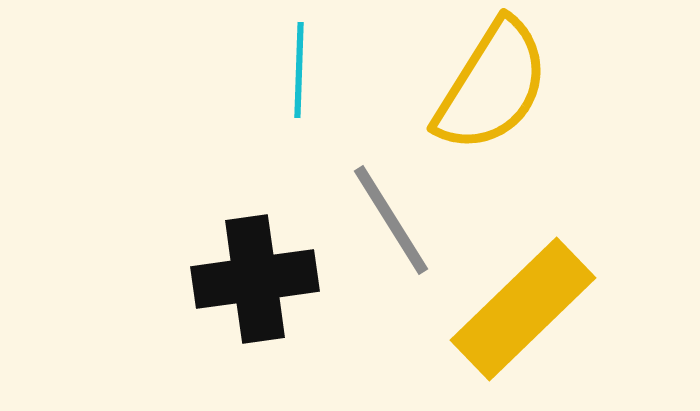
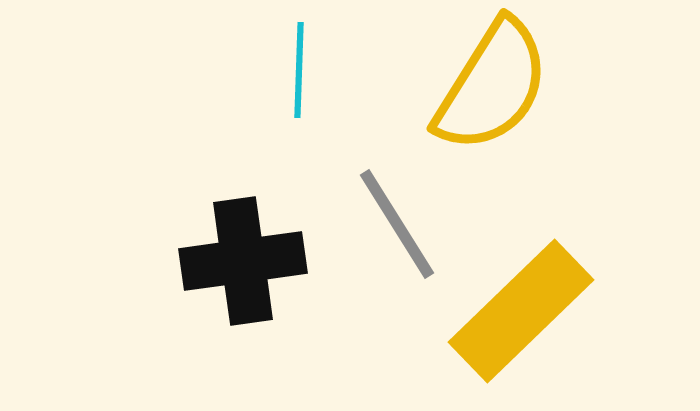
gray line: moved 6 px right, 4 px down
black cross: moved 12 px left, 18 px up
yellow rectangle: moved 2 px left, 2 px down
